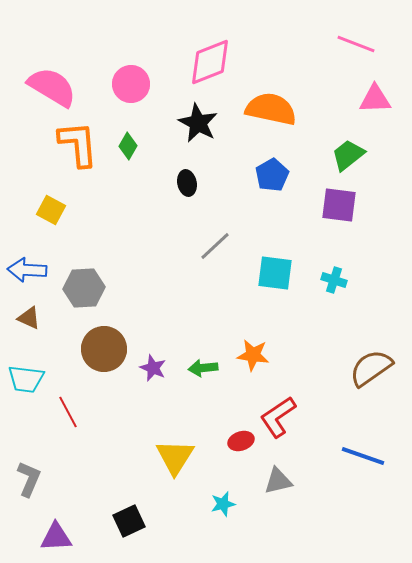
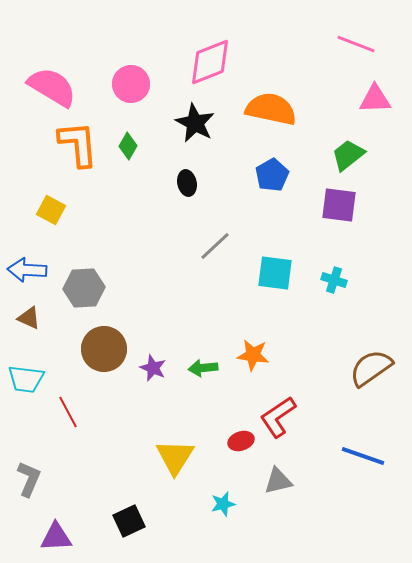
black star: moved 3 px left
